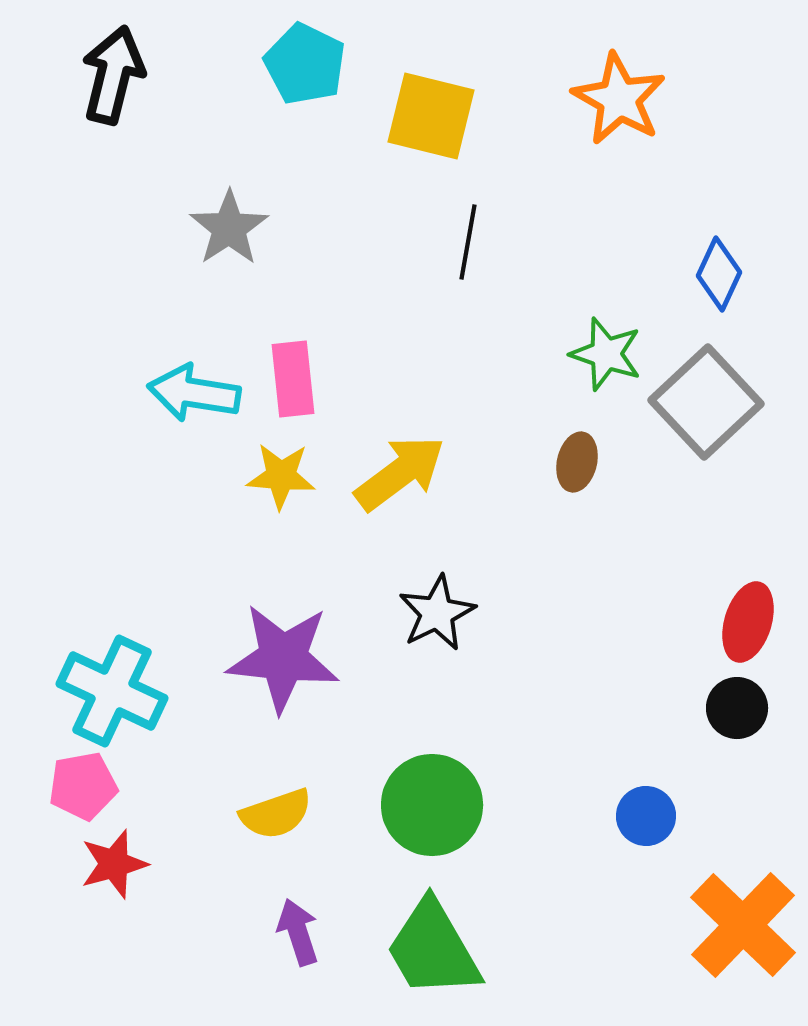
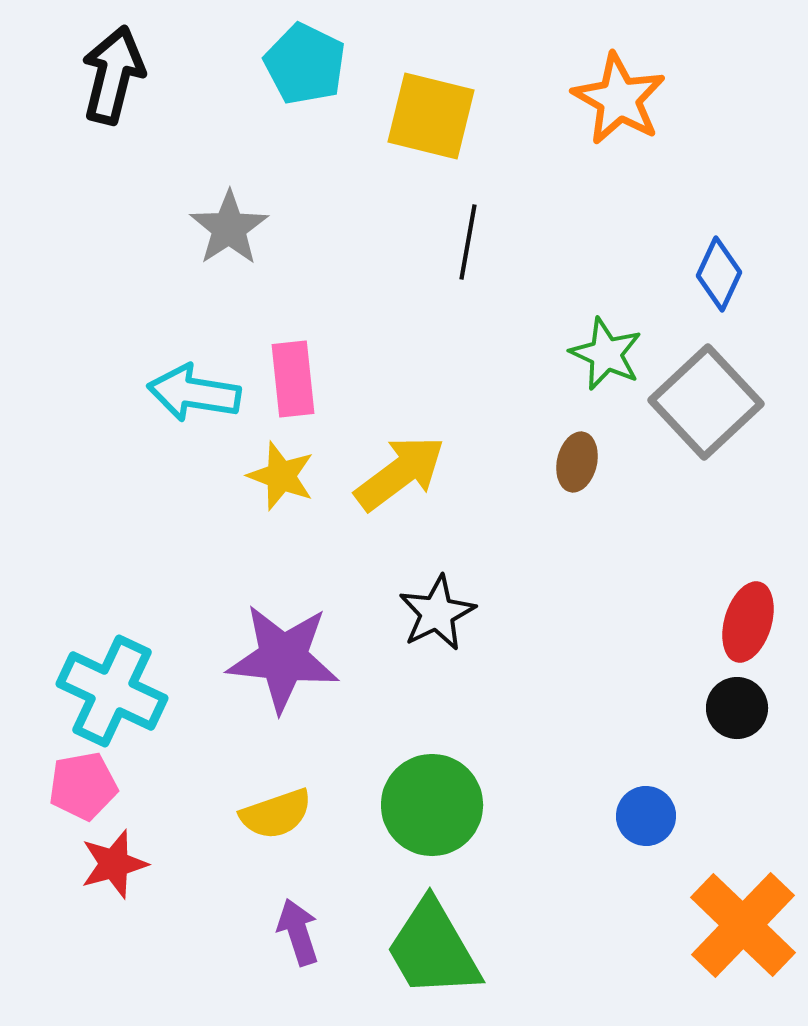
green star: rotated 6 degrees clockwise
yellow star: rotated 16 degrees clockwise
